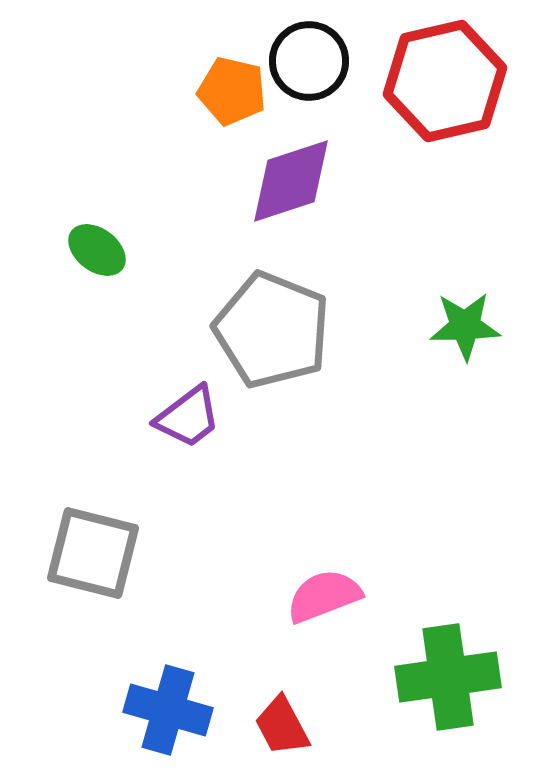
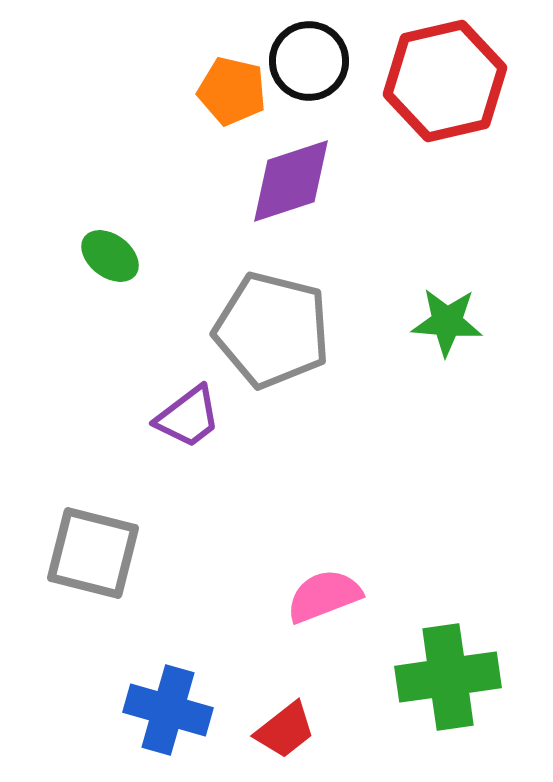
green ellipse: moved 13 px right, 6 px down
green star: moved 18 px left, 4 px up; rotated 6 degrees clockwise
gray pentagon: rotated 8 degrees counterclockwise
red trapezoid: moved 3 px right, 4 px down; rotated 100 degrees counterclockwise
